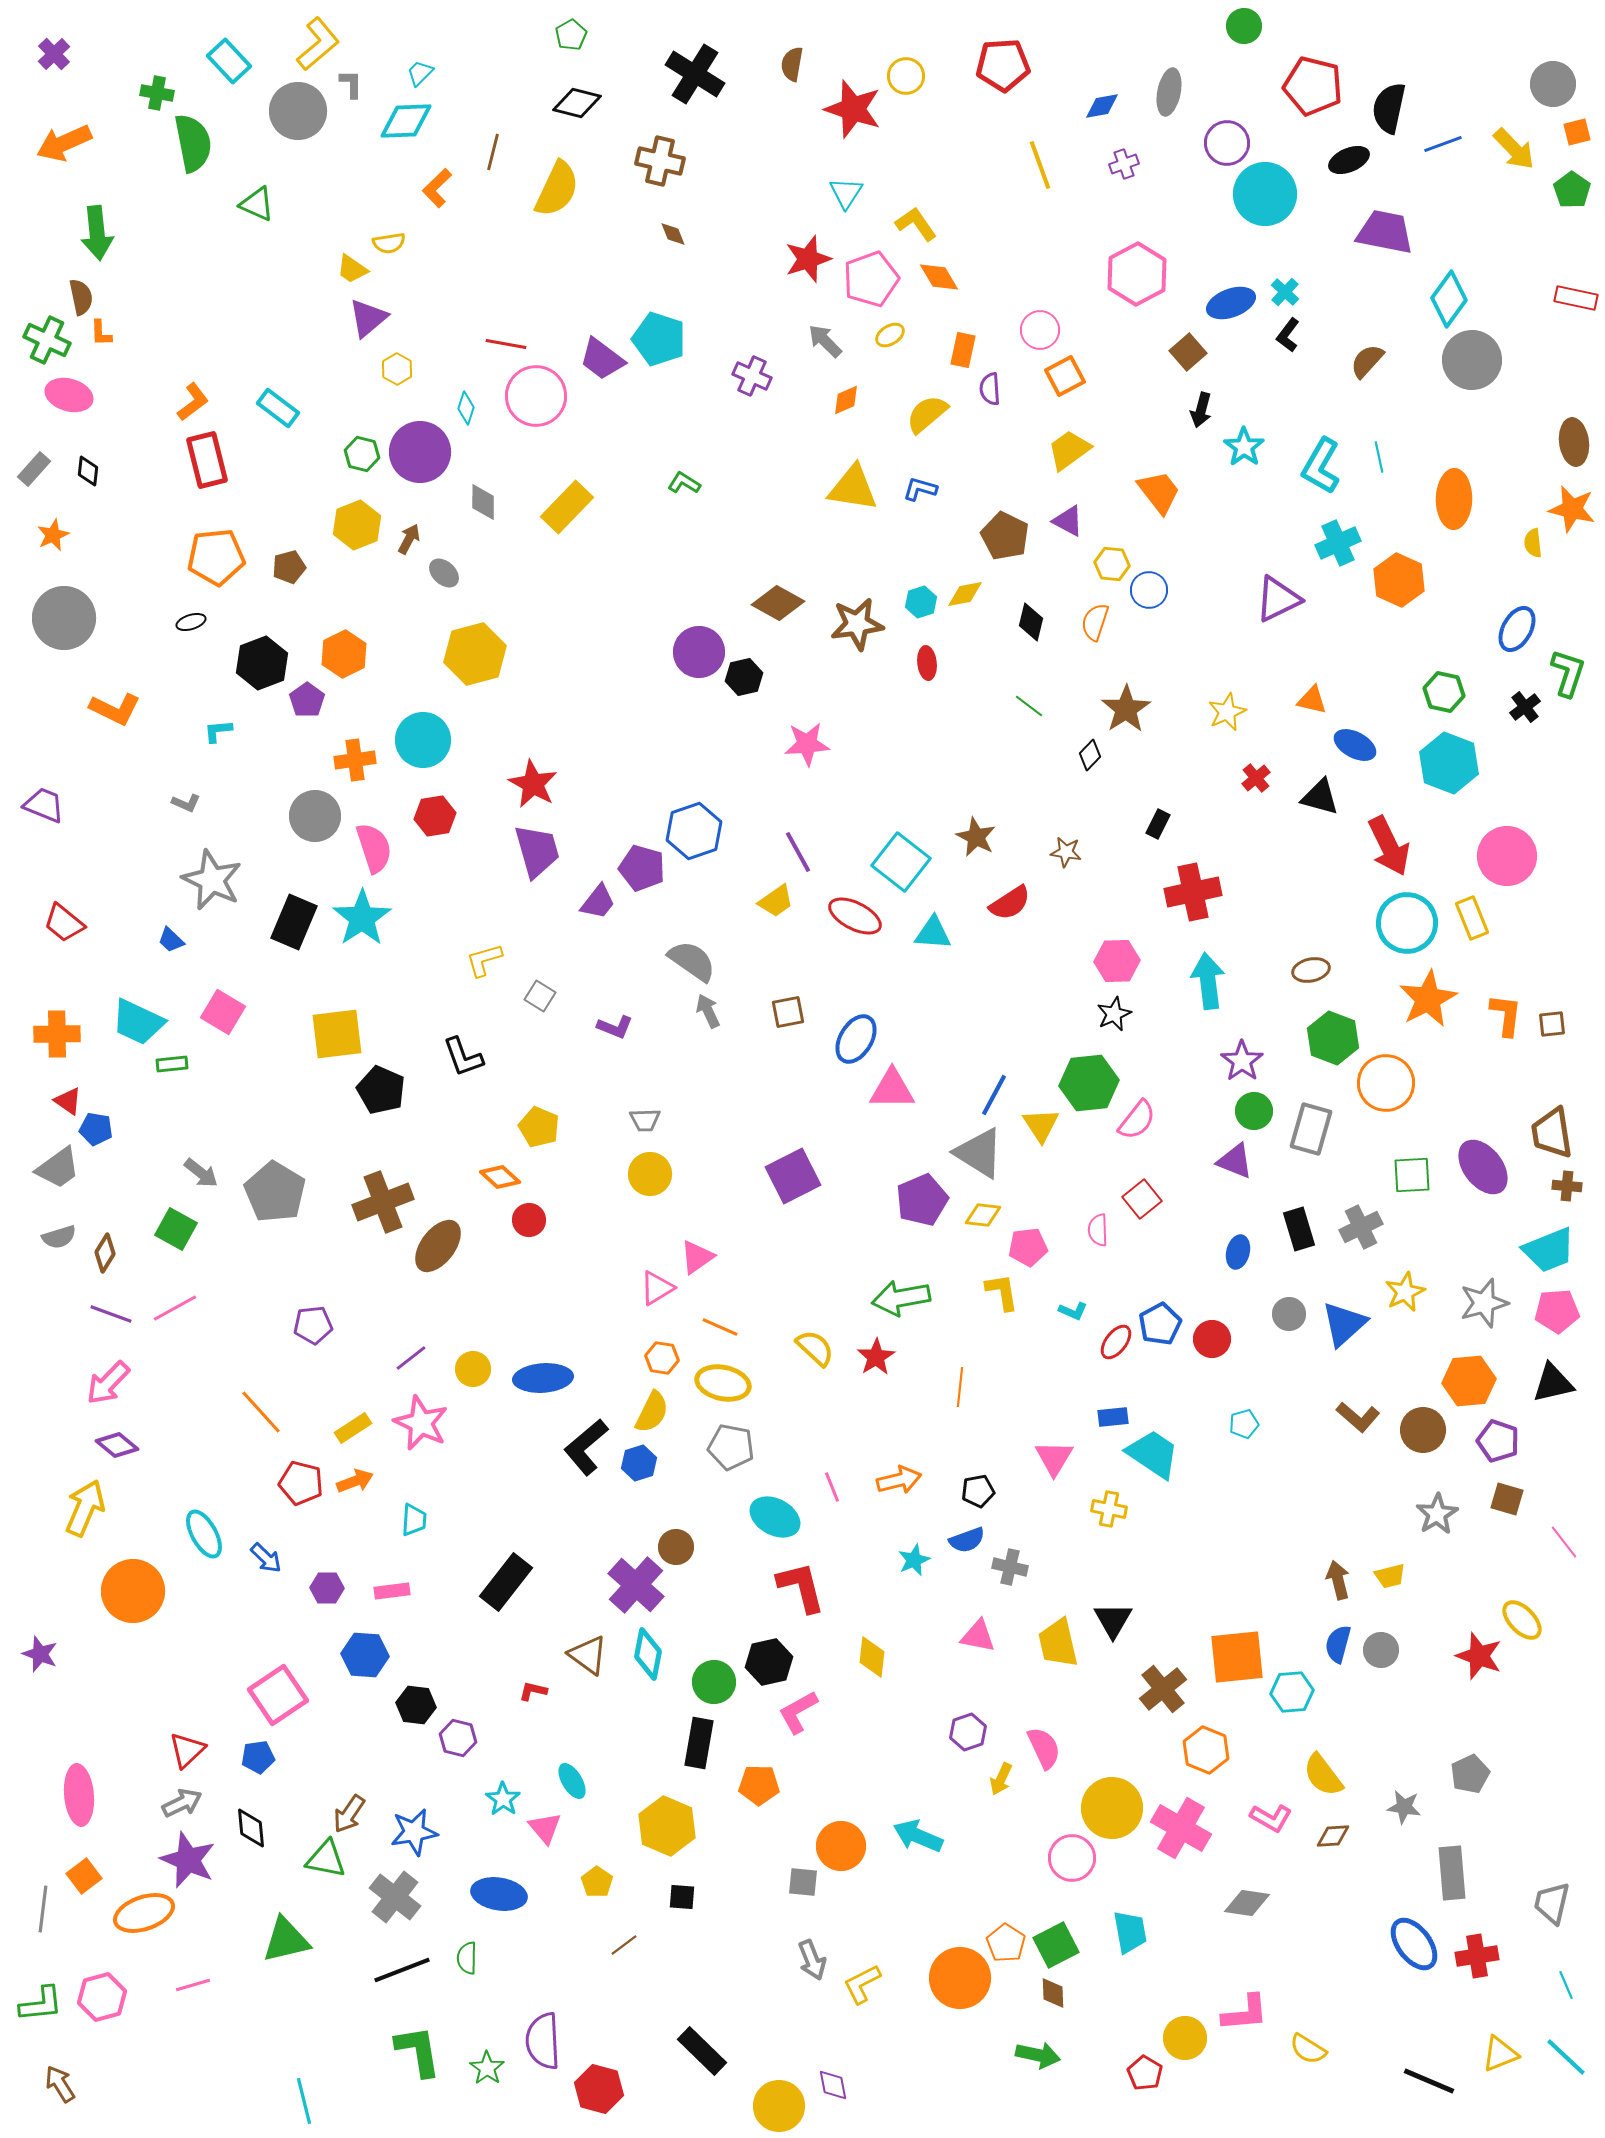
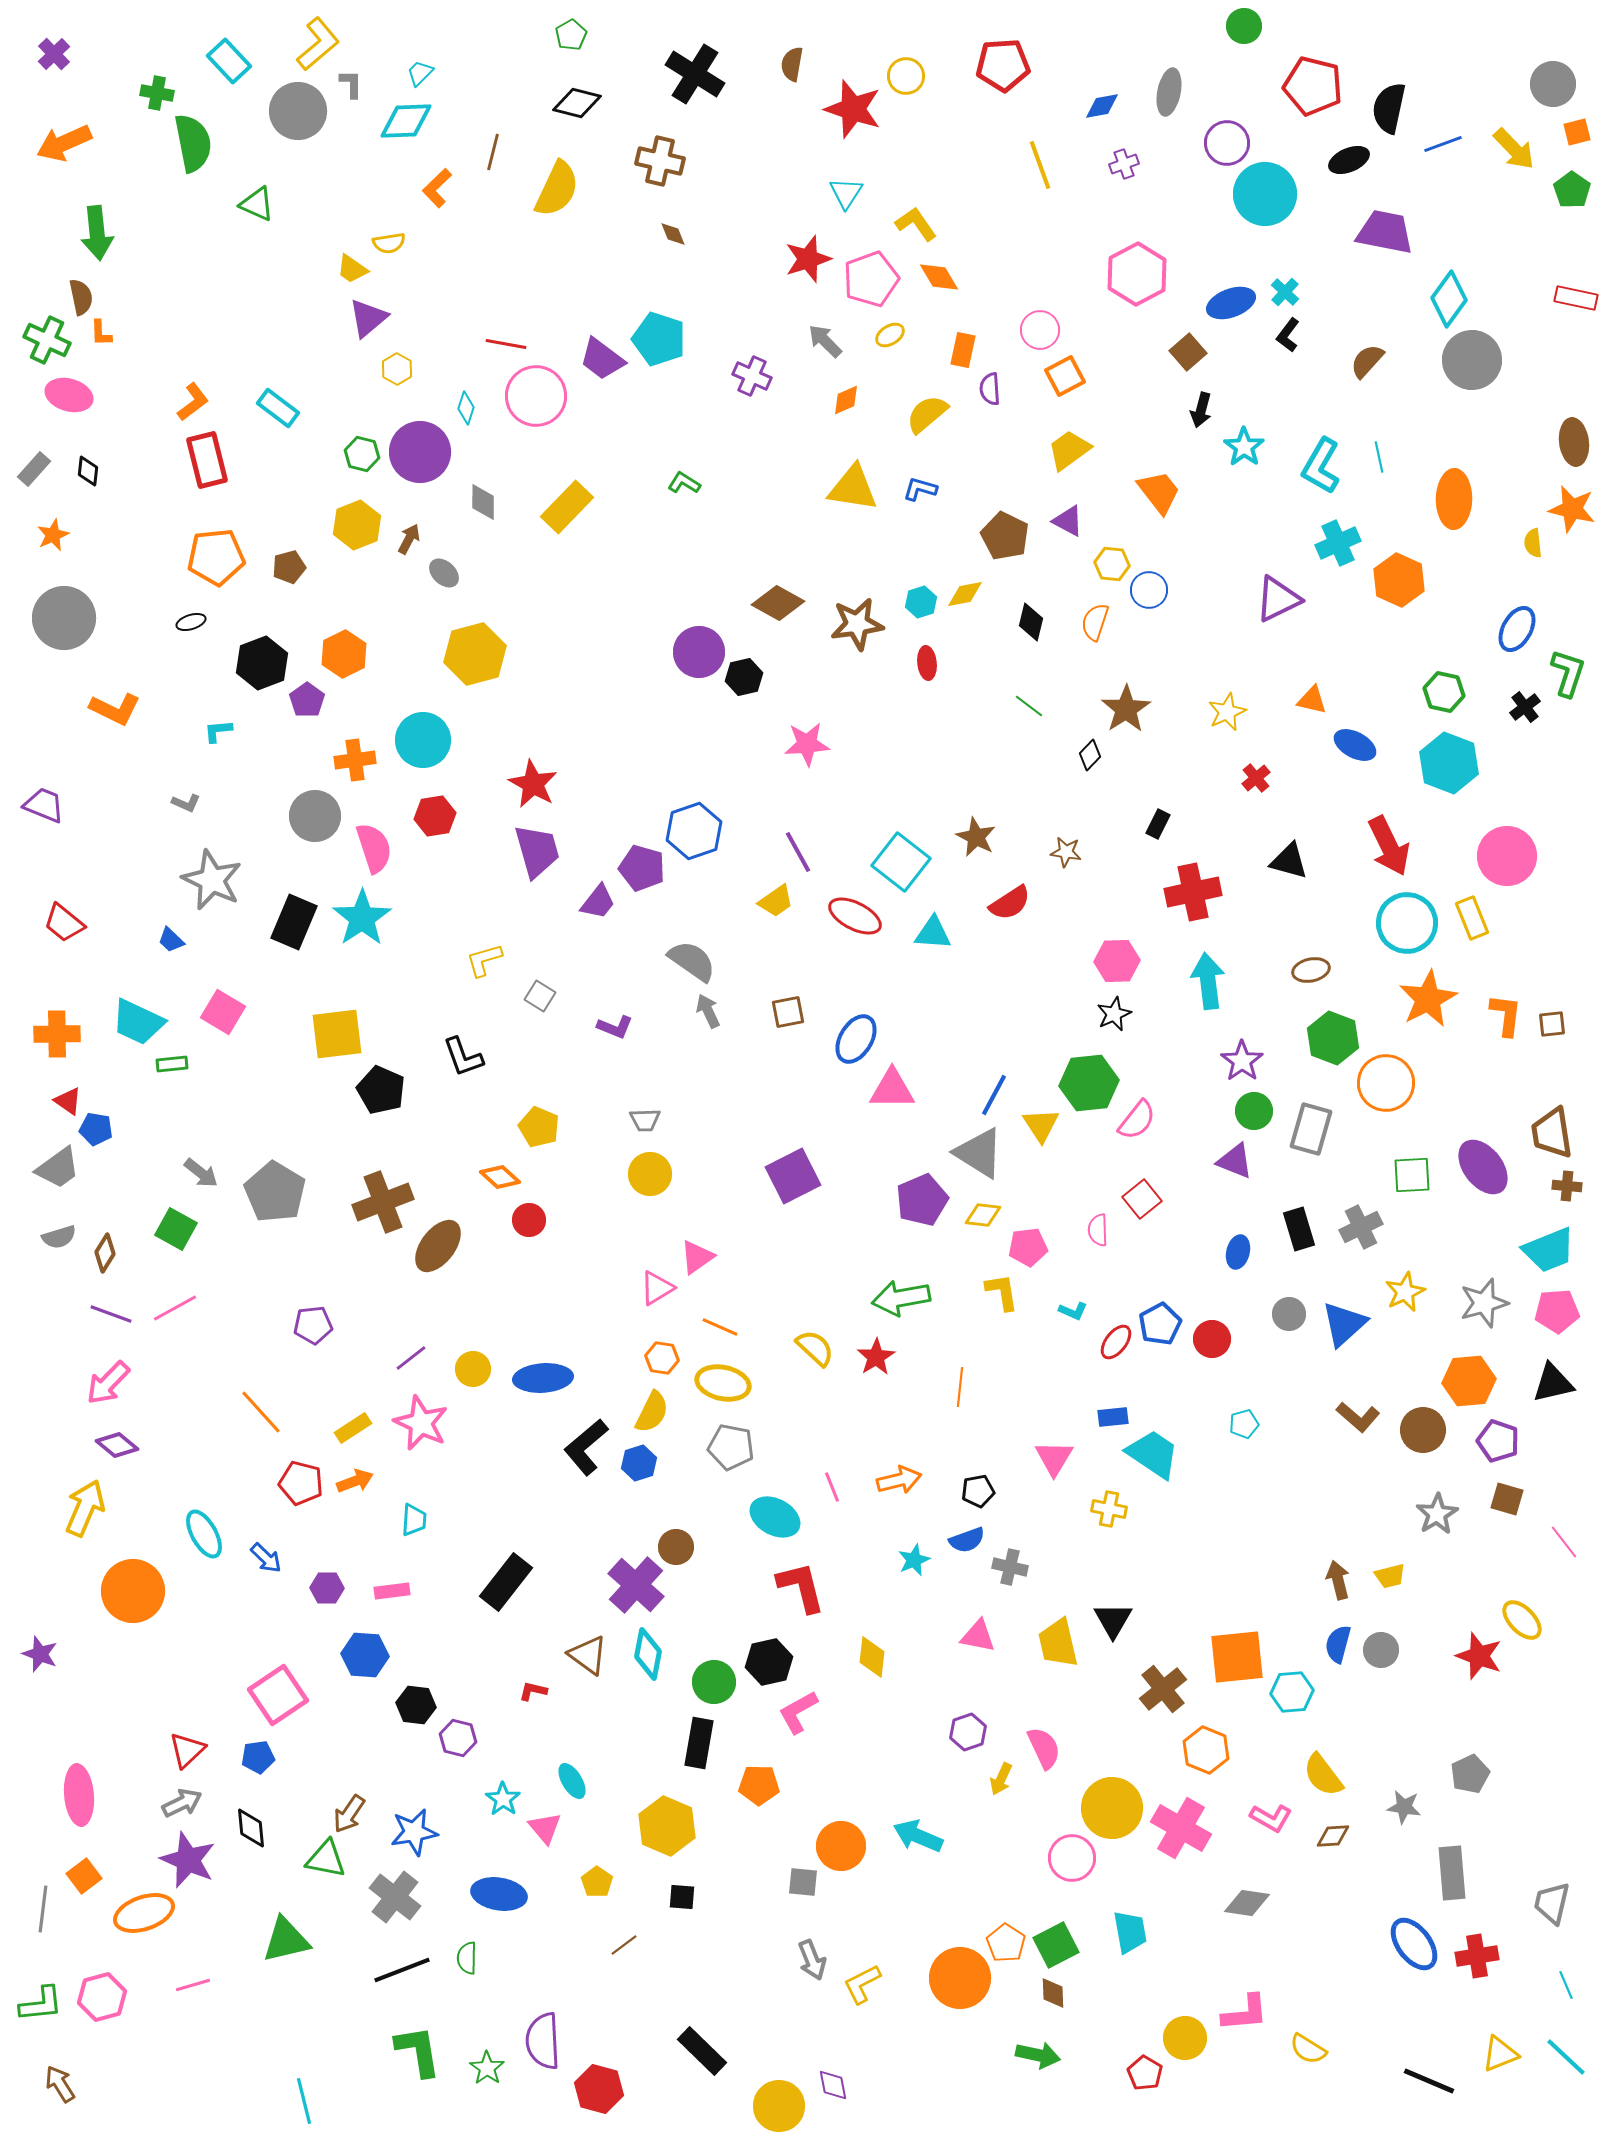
black triangle at (1320, 797): moved 31 px left, 64 px down
